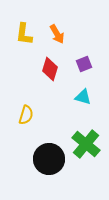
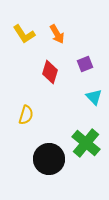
yellow L-shape: rotated 40 degrees counterclockwise
purple square: moved 1 px right
red diamond: moved 3 px down
cyan triangle: moved 11 px right; rotated 30 degrees clockwise
green cross: moved 1 px up
